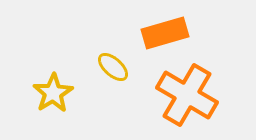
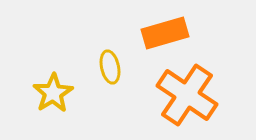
yellow ellipse: moved 3 px left; rotated 36 degrees clockwise
orange cross: rotated 4 degrees clockwise
